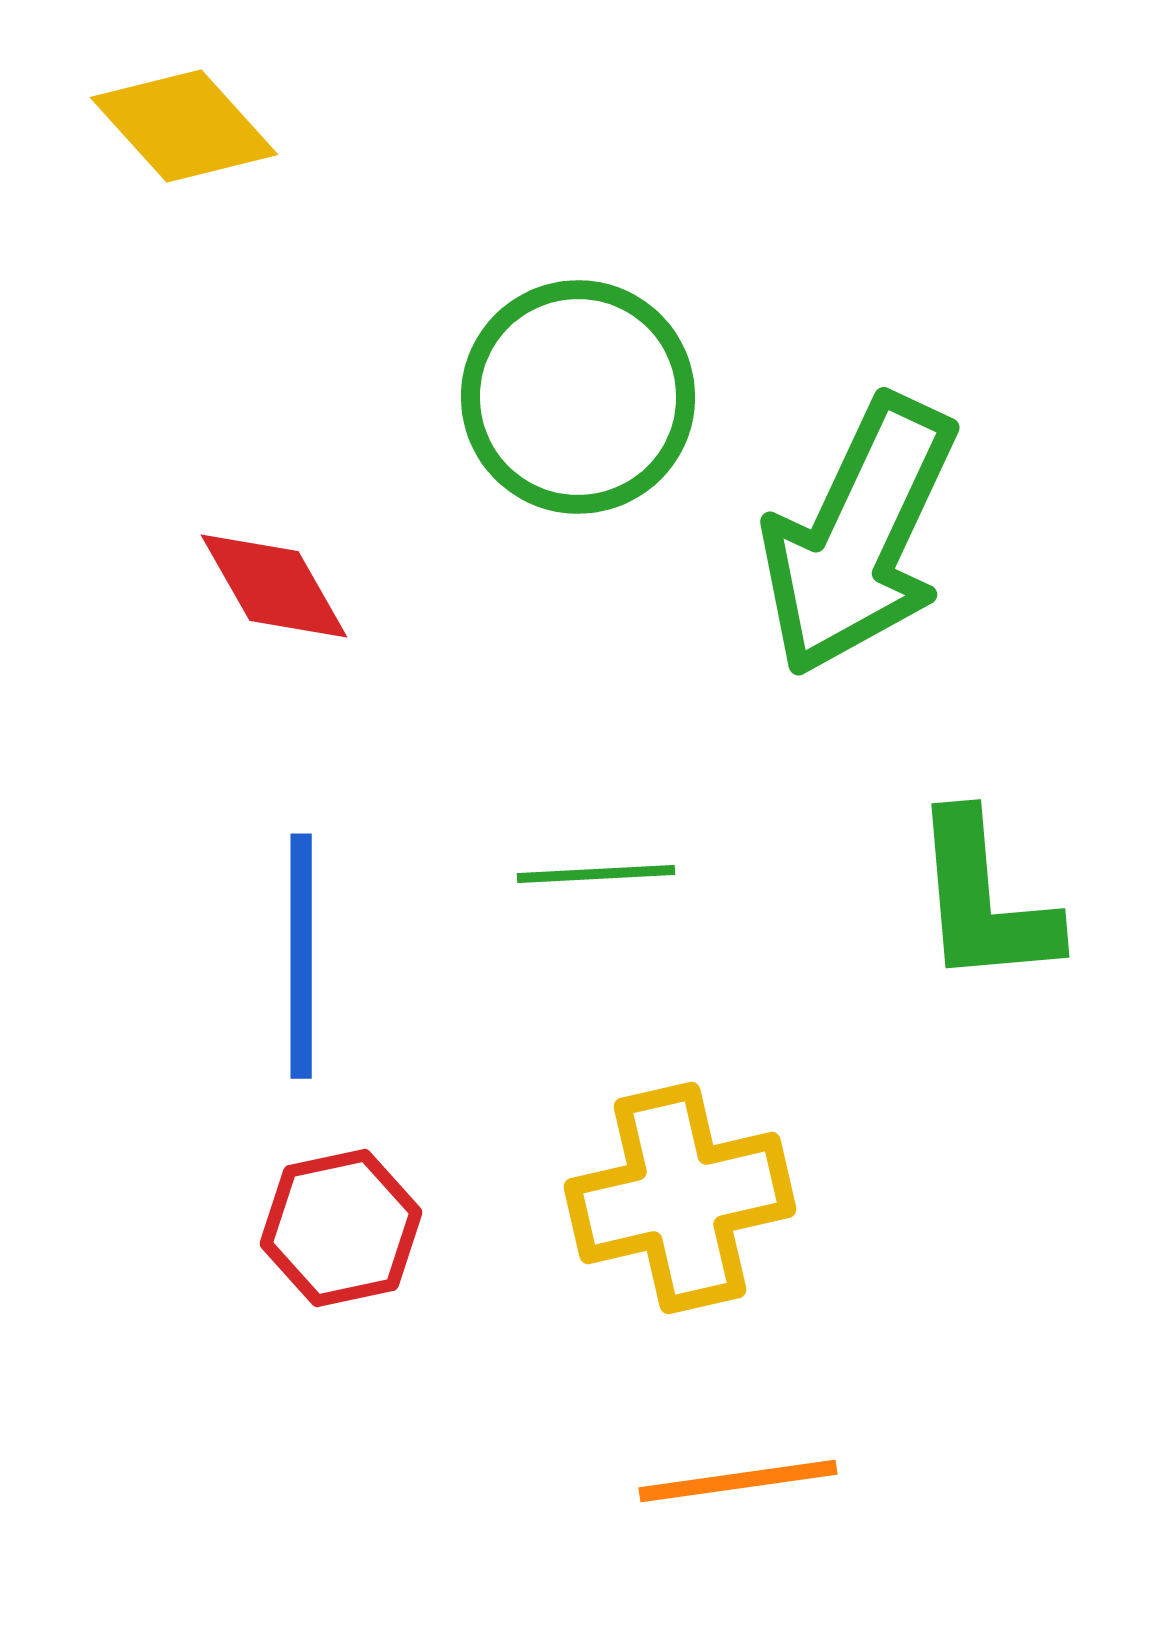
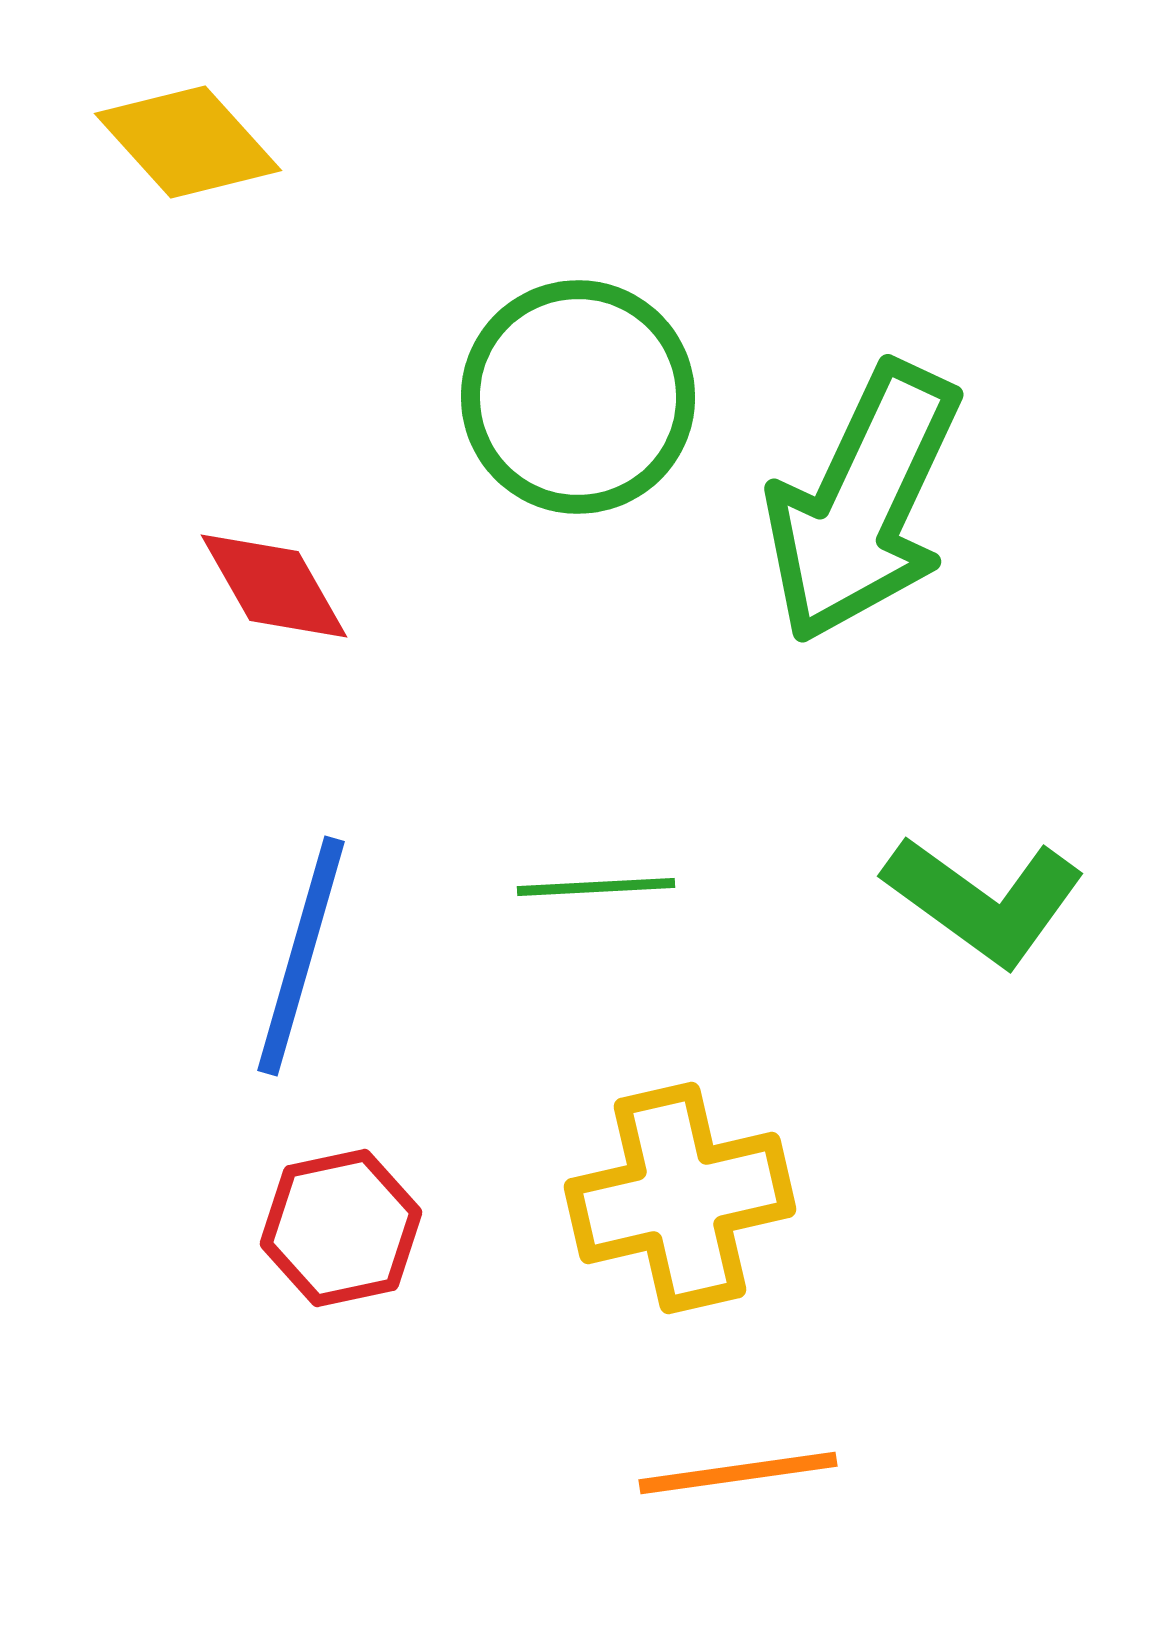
yellow diamond: moved 4 px right, 16 px down
green arrow: moved 4 px right, 33 px up
green line: moved 13 px down
green L-shape: rotated 49 degrees counterclockwise
blue line: rotated 16 degrees clockwise
orange line: moved 8 px up
